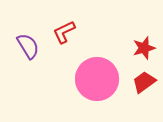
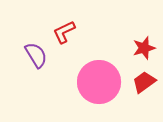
purple semicircle: moved 8 px right, 9 px down
pink circle: moved 2 px right, 3 px down
